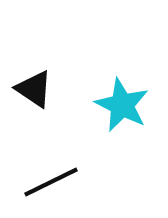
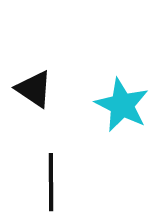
black line: rotated 64 degrees counterclockwise
